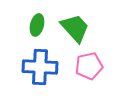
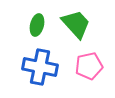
green trapezoid: moved 1 px right, 4 px up
blue cross: rotated 8 degrees clockwise
